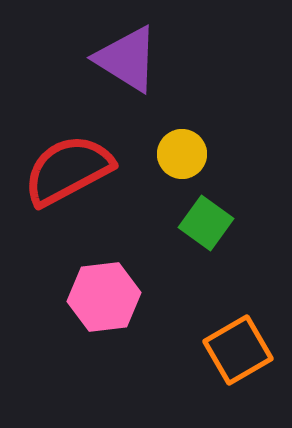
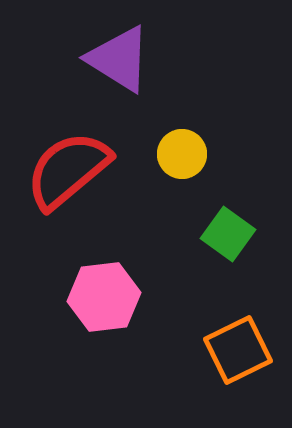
purple triangle: moved 8 px left
red semicircle: rotated 12 degrees counterclockwise
green square: moved 22 px right, 11 px down
orange square: rotated 4 degrees clockwise
